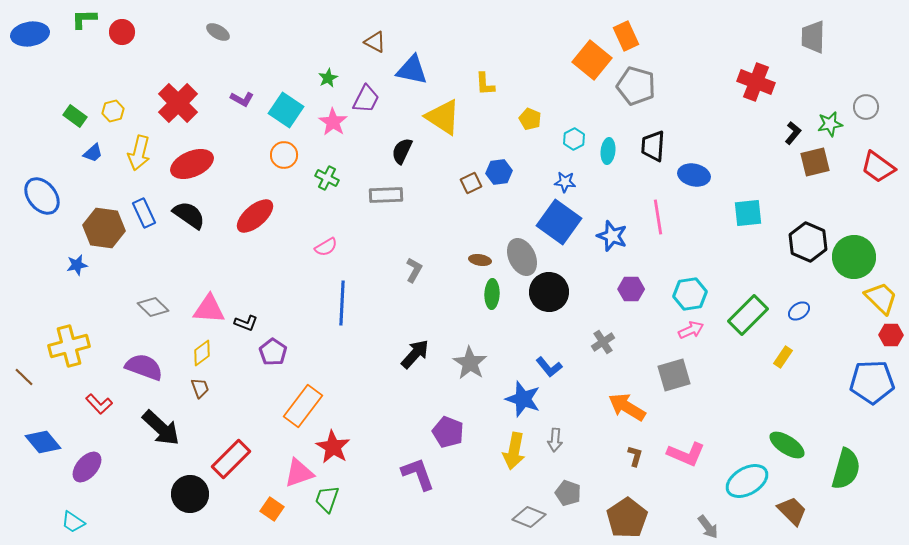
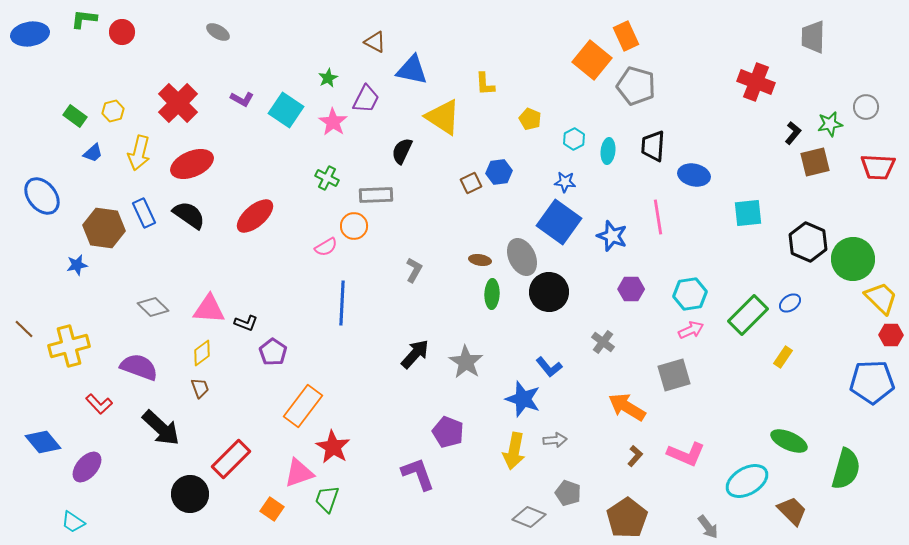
green L-shape at (84, 19): rotated 8 degrees clockwise
orange circle at (284, 155): moved 70 px right, 71 px down
red trapezoid at (878, 167): rotated 33 degrees counterclockwise
gray rectangle at (386, 195): moved 10 px left
green circle at (854, 257): moved 1 px left, 2 px down
blue ellipse at (799, 311): moved 9 px left, 8 px up
gray cross at (603, 342): rotated 20 degrees counterclockwise
gray star at (470, 363): moved 4 px left, 1 px up
purple semicircle at (144, 367): moved 5 px left
brown line at (24, 377): moved 48 px up
gray arrow at (555, 440): rotated 100 degrees counterclockwise
green ellipse at (787, 445): moved 2 px right, 4 px up; rotated 9 degrees counterclockwise
brown L-shape at (635, 456): rotated 25 degrees clockwise
